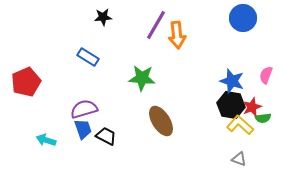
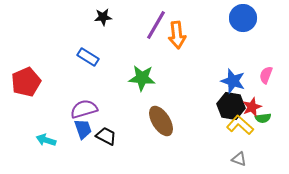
blue star: moved 1 px right
black hexagon: moved 1 px down
